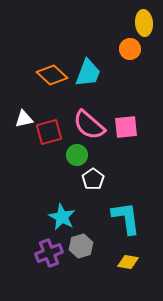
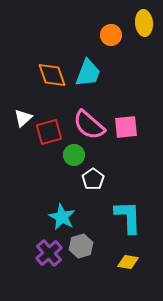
orange circle: moved 19 px left, 14 px up
orange diamond: rotated 28 degrees clockwise
white triangle: moved 1 px left, 1 px up; rotated 30 degrees counterclockwise
green circle: moved 3 px left
cyan L-shape: moved 2 px right, 1 px up; rotated 6 degrees clockwise
purple cross: rotated 20 degrees counterclockwise
